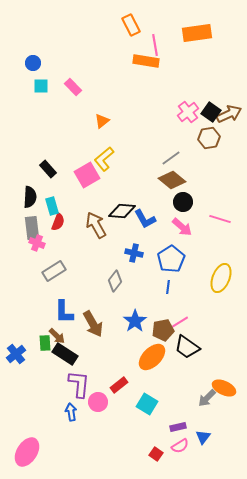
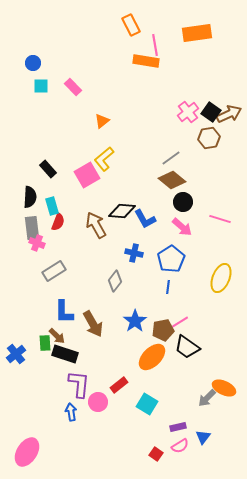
black rectangle at (65, 354): rotated 15 degrees counterclockwise
